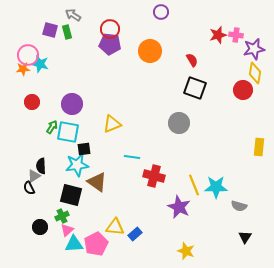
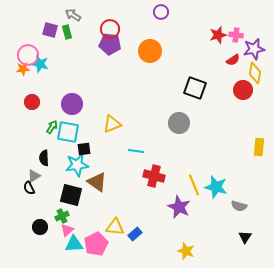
red semicircle at (192, 60): moved 41 px right; rotated 88 degrees clockwise
cyan line at (132, 157): moved 4 px right, 6 px up
black semicircle at (41, 166): moved 3 px right, 8 px up
cyan star at (216, 187): rotated 15 degrees clockwise
